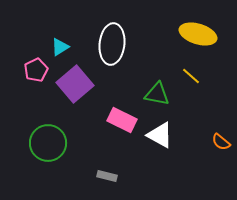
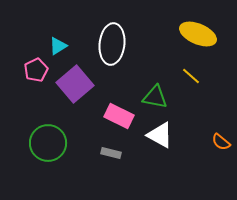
yellow ellipse: rotated 6 degrees clockwise
cyan triangle: moved 2 px left, 1 px up
green triangle: moved 2 px left, 3 px down
pink rectangle: moved 3 px left, 4 px up
gray rectangle: moved 4 px right, 23 px up
